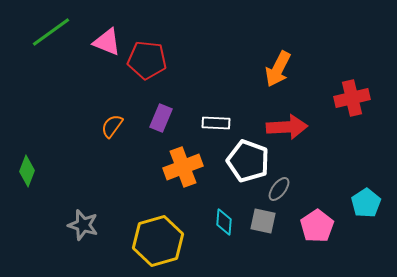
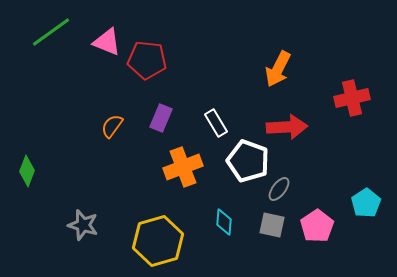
white rectangle: rotated 56 degrees clockwise
gray square: moved 9 px right, 4 px down
